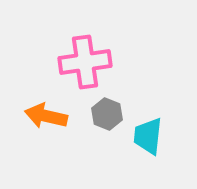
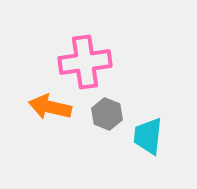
orange arrow: moved 4 px right, 9 px up
